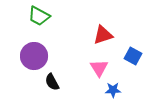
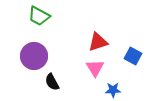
red triangle: moved 5 px left, 7 px down
pink triangle: moved 4 px left
